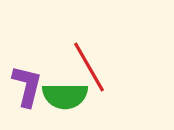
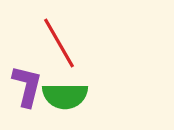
red line: moved 30 px left, 24 px up
